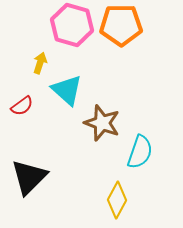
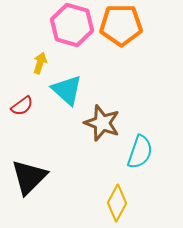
yellow diamond: moved 3 px down
